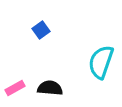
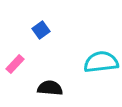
cyan semicircle: rotated 64 degrees clockwise
pink rectangle: moved 24 px up; rotated 18 degrees counterclockwise
